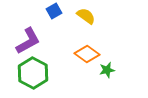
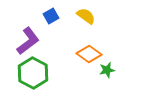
blue square: moved 3 px left, 5 px down
purple L-shape: rotated 8 degrees counterclockwise
orange diamond: moved 2 px right
